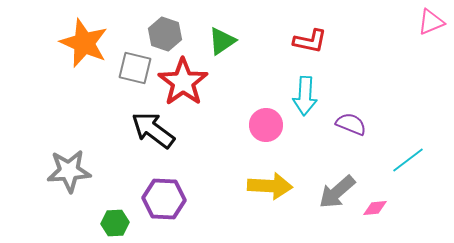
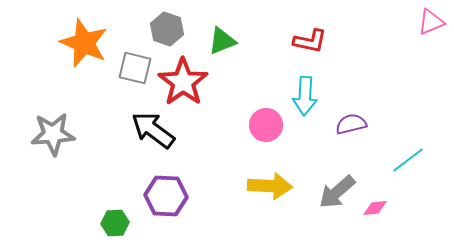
gray hexagon: moved 2 px right, 5 px up
green triangle: rotated 12 degrees clockwise
purple semicircle: rotated 36 degrees counterclockwise
gray star: moved 16 px left, 37 px up
purple hexagon: moved 2 px right, 3 px up
